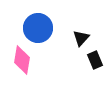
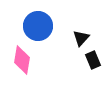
blue circle: moved 2 px up
black rectangle: moved 2 px left
